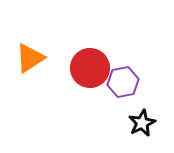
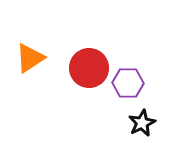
red circle: moved 1 px left
purple hexagon: moved 5 px right, 1 px down; rotated 12 degrees clockwise
